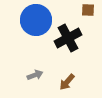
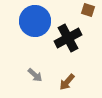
brown square: rotated 16 degrees clockwise
blue circle: moved 1 px left, 1 px down
gray arrow: rotated 63 degrees clockwise
